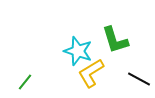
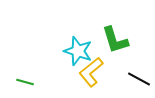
yellow L-shape: moved 1 px up; rotated 8 degrees counterclockwise
green line: rotated 66 degrees clockwise
